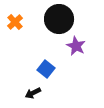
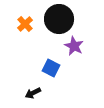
orange cross: moved 10 px right, 2 px down
purple star: moved 2 px left
blue square: moved 5 px right, 1 px up; rotated 12 degrees counterclockwise
